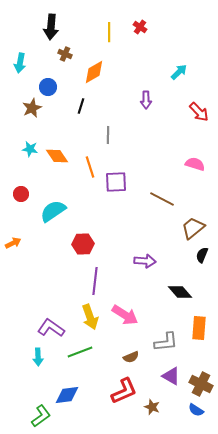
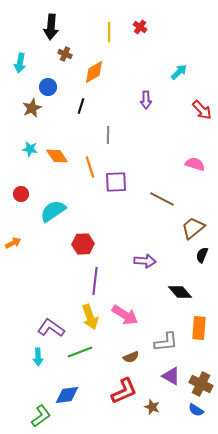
red arrow at (199, 112): moved 3 px right, 2 px up
